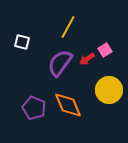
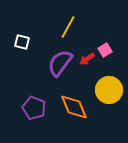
orange diamond: moved 6 px right, 2 px down
